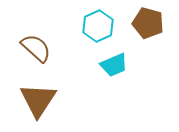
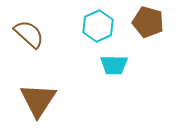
brown pentagon: moved 1 px up
brown semicircle: moved 7 px left, 14 px up
cyan trapezoid: rotated 24 degrees clockwise
